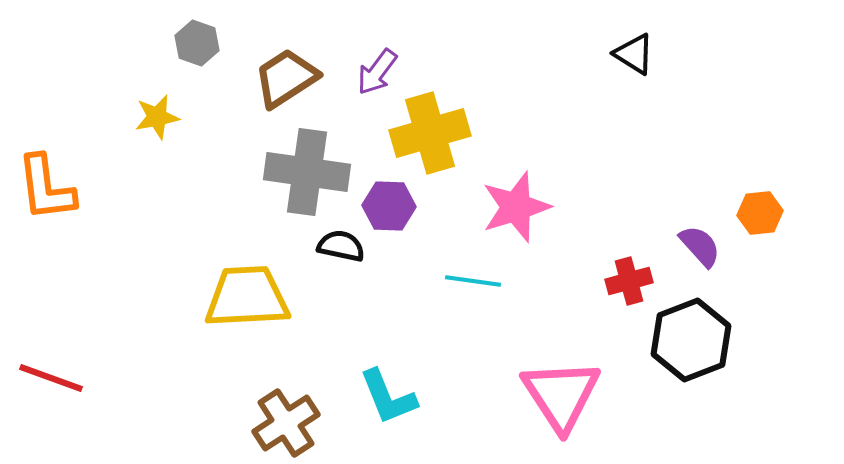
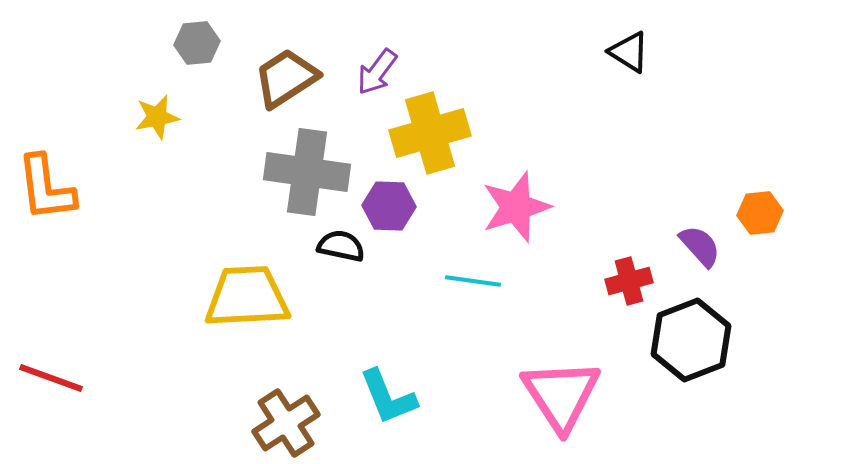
gray hexagon: rotated 24 degrees counterclockwise
black triangle: moved 5 px left, 2 px up
